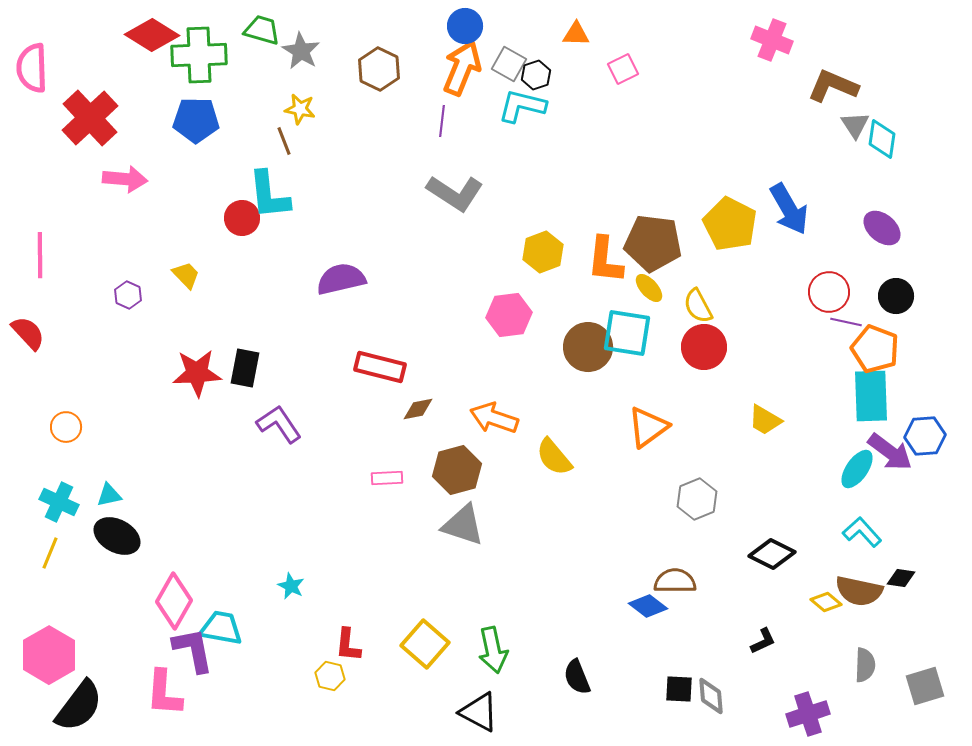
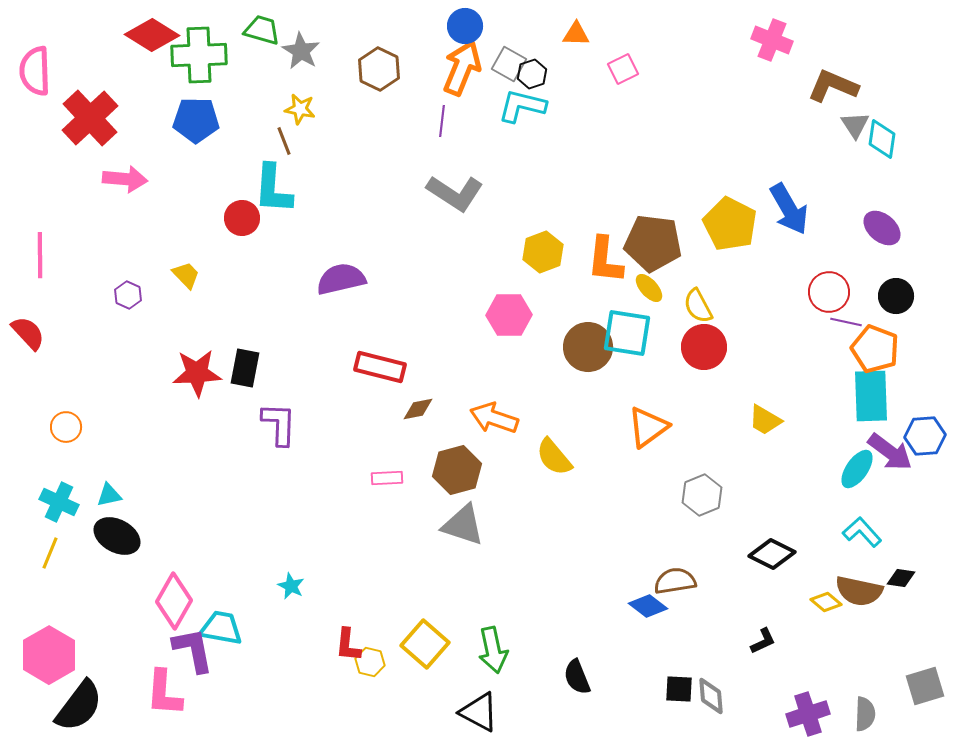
pink semicircle at (32, 68): moved 3 px right, 3 px down
black hexagon at (536, 75): moved 4 px left, 1 px up
cyan L-shape at (269, 195): moved 4 px right, 6 px up; rotated 10 degrees clockwise
pink hexagon at (509, 315): rotated 6 degrees clockwise
purple L-shape at (279, 424): rotated 36 degrees clockwise
gray hexagon at (697, 499): moved 5 px right, 4 px up
brown semicircle at (675, 581): rotated 9 degrees counterclockwise
gray semicircle at (865, 665): moved 49 px down
yellow hexagon at (330, 676): moved 40 px right, 14 px up
